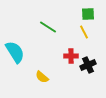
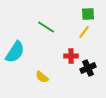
green line: moved 2 px left
yellow line: rotated 64 degrees clockwise
cyan semicircle: rotated 65 degrees clockwise
black cross: moved 3 px down
